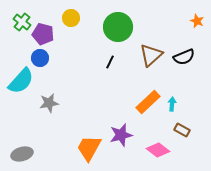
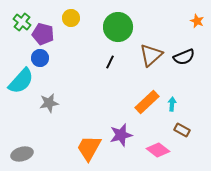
orange rectangle: moved 1 px left
